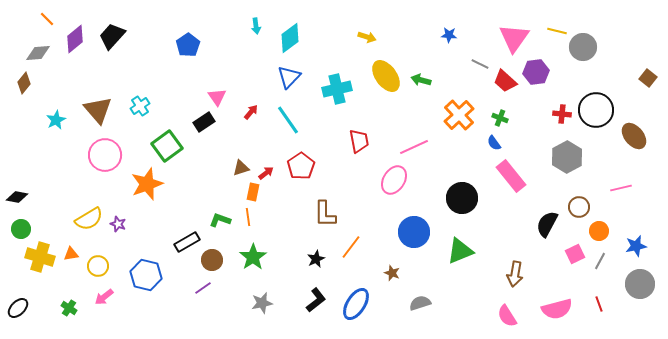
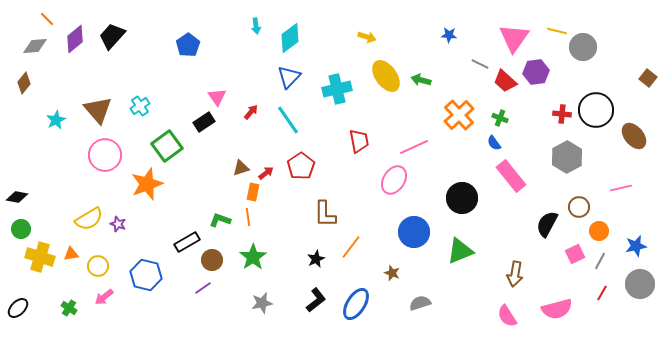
gray diamond at (38, 53): moved 3 px left, 7 px up
red line at (599, 304): moved 3 px right, 11 px up; rotated 49 degrees clockwise
